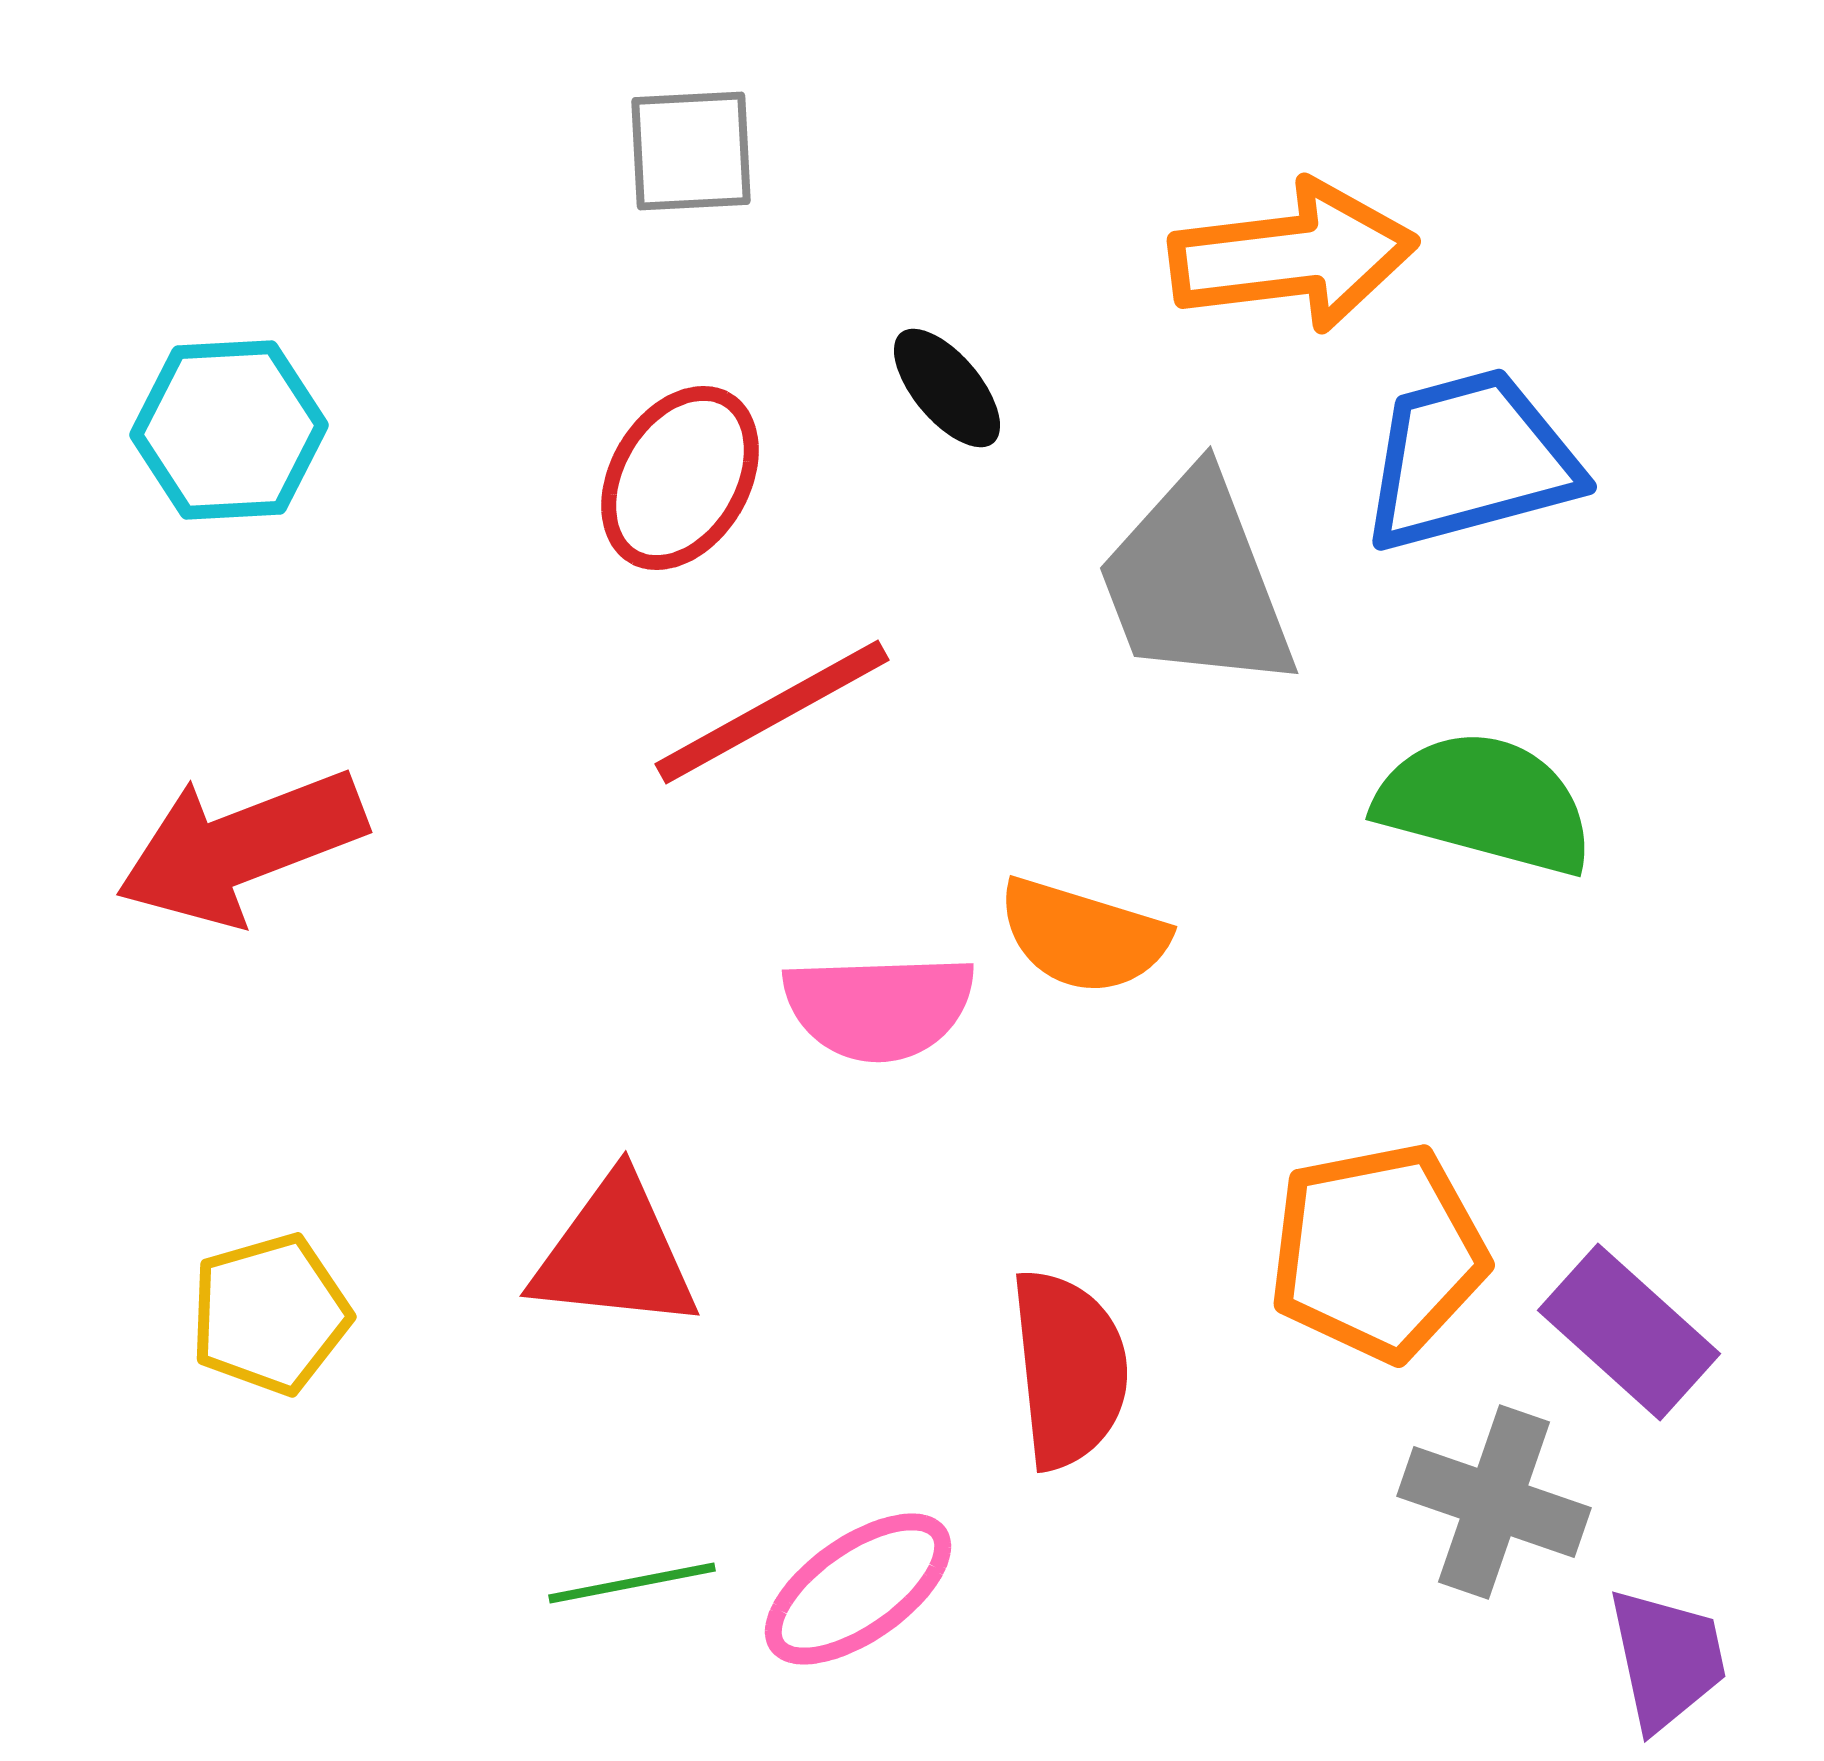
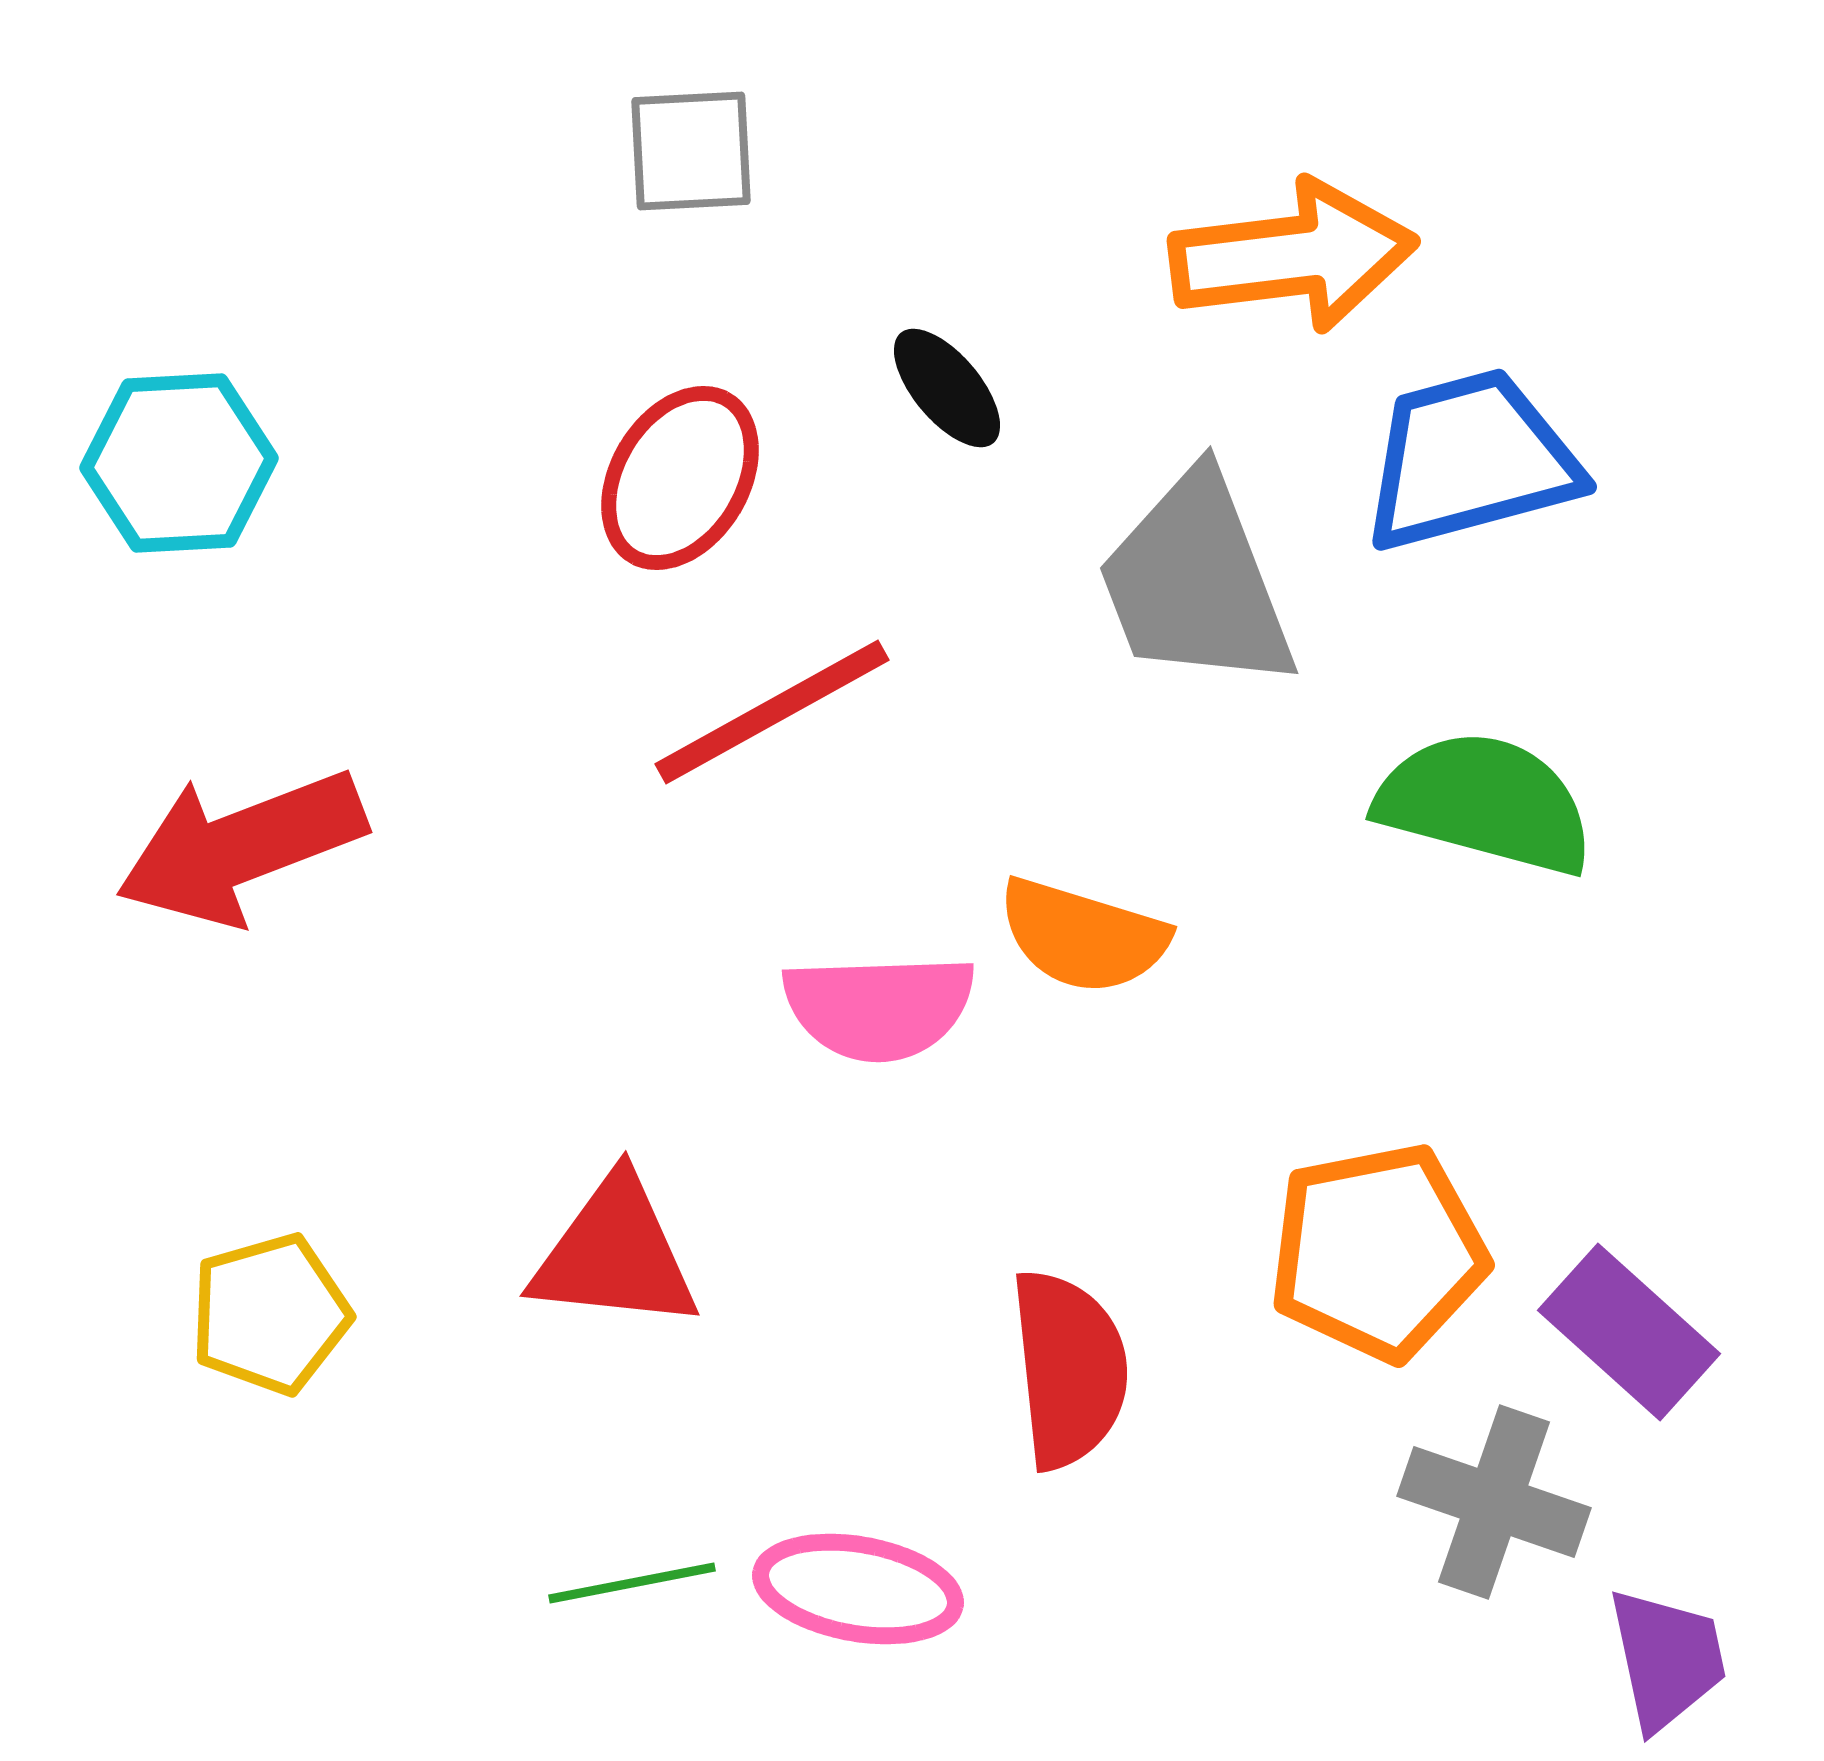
cyan hexagon: moved 50 px left, 33 px down
pink ellipse: rotated 45 degrees clockwise
